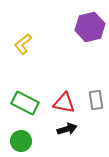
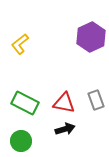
purple hexagon: moved 1 px right, 10 px down; rotated 12 degrees counterclockwise
yellow L-shape: moved 3 px left
gray rectangle: rotated 12 degrees counterclockwise
black arrow: moved 2 px left
